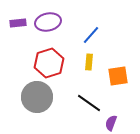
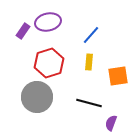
purple rectangle: moved 5 px right, 8 px down; rotated 49 degrees counterclockwise
black line: rotated 20 degrees counterclockwise
